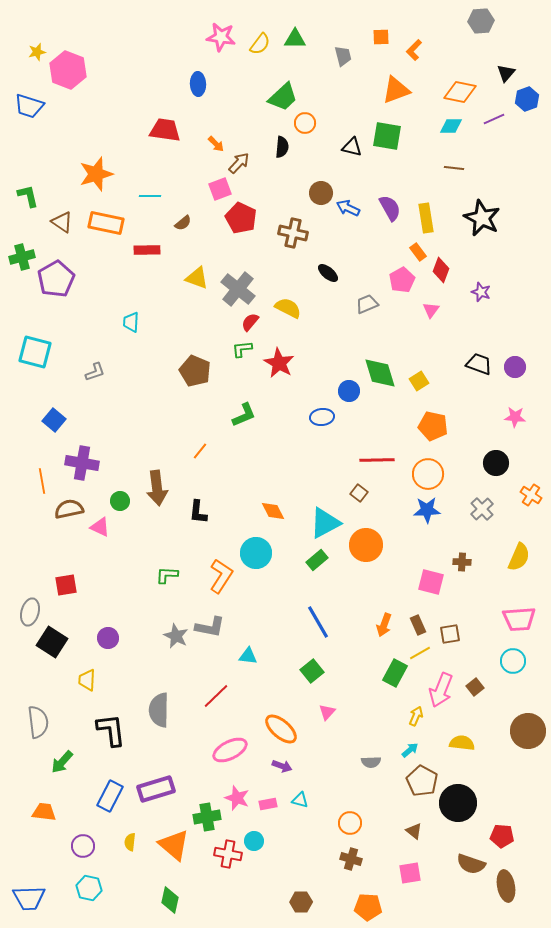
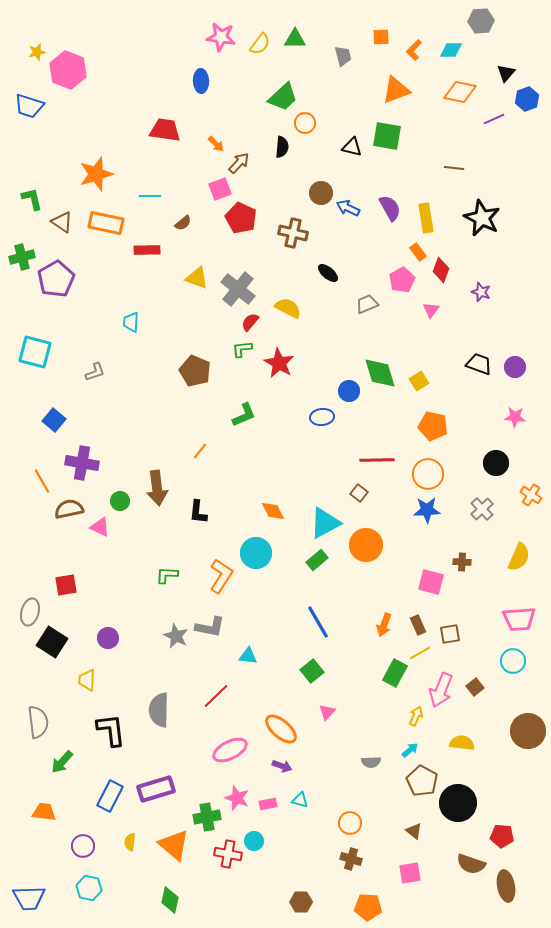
blue ellipse at (198, 84): moved 3 px right, 3 px up
cyan diamond at (451, 126): moved 76 px up
green L-shape at (28, 196): moved 4 px right, 3 px down
orange line at (42, 481): rotated 20 degrees counterclockwise
